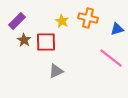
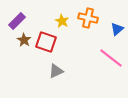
blue triangle: rotated 24 degrees counterclockwise
red square: rotated 20 degrees clockwise
